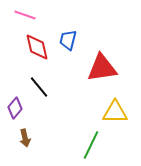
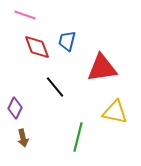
blue trapezoid: moved 1 px left, 1 px down
red diamond: rotated 8 degrees counterclockwise
black line: moved 16 px right
purple diamond: rotated 15 degrees counterclockwise
yellow triangle: rotated 12 degrees clockwise
brown arrow: moved 2 px left
green line: moved 13 px left, 8 px up; rotated 12 degrees counterclockwise
